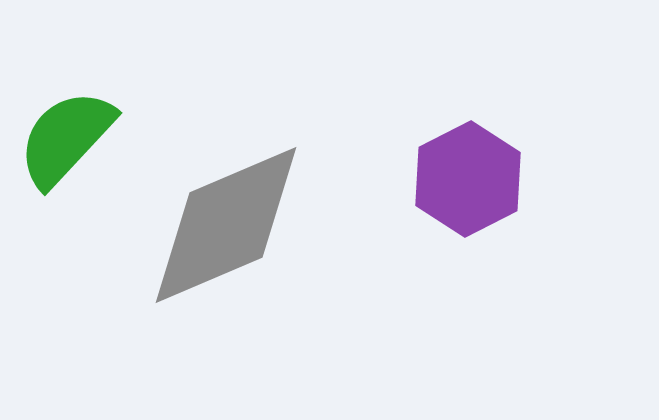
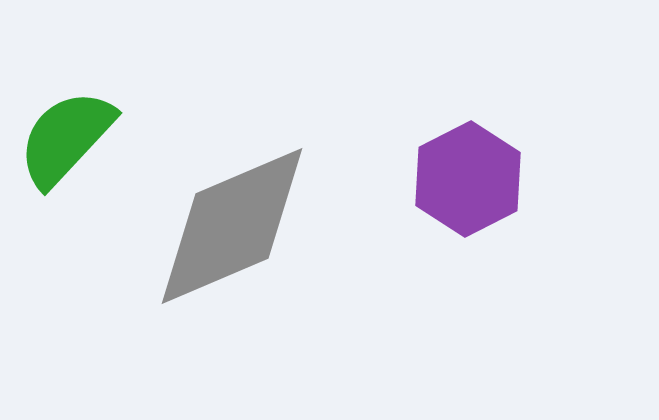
gray diamond: moved 6 px right, 1 px down
